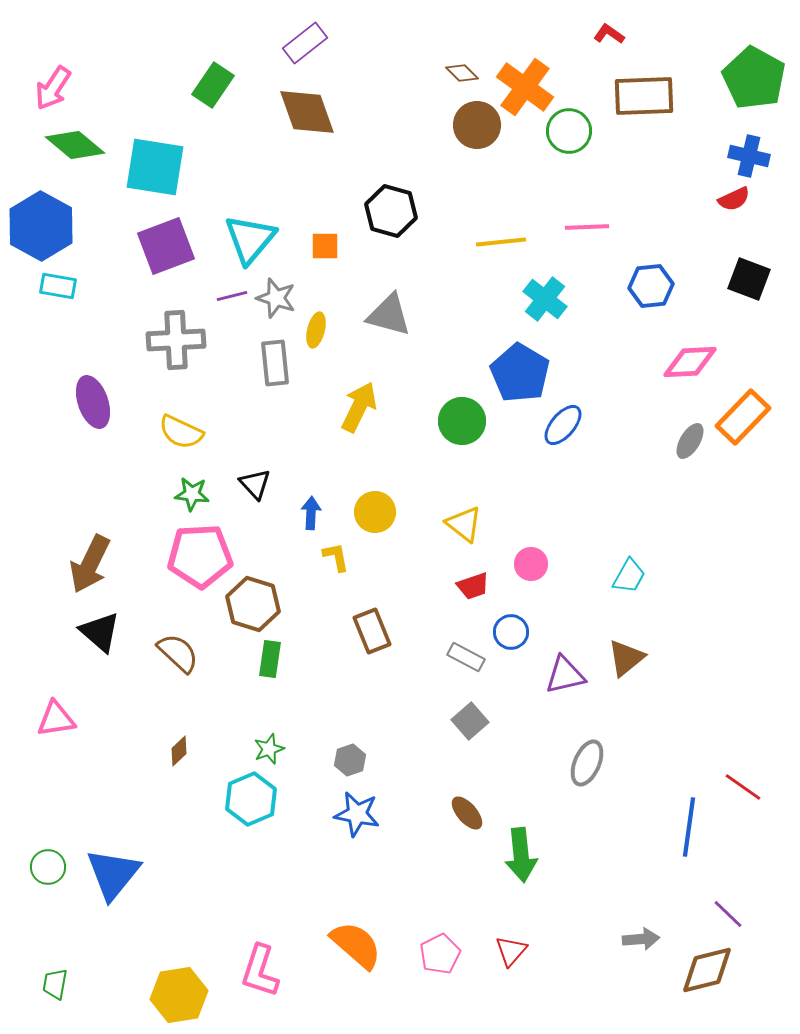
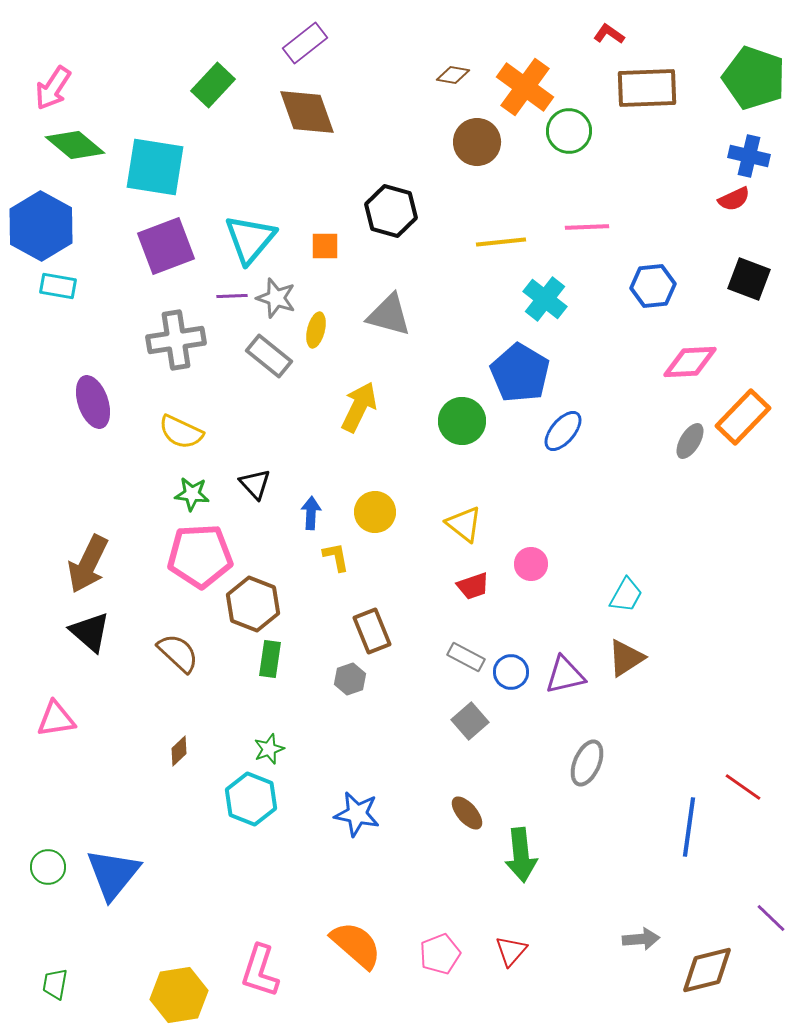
brown diamond at (462, 73): moved 9 px left, 2 px down; rotated 36 degrees counterclockwise
green pentagon at (754, 78): rotated 10 degrees counterclockwise
green rectangle at (213, 85): rotated 9 degrees clockwise
brown rectangle at (644, 96): moved 3 px right, 8 px up
brown circle at (477, 125): moved 17 px down
blue hexagon at (651, 286): moved 2 px right
purple line at (232, 296): rotated 12 degrees clockwise
gray cross at (176, 340): rotated 6 degrees counterclockwise
gray rectangle at (275, 363): moved 6 px left, 7 px up; rotated 45 degrees counterclockwise
blue ellipse at (563, 425): moved 6 px down
brown arrow at (90, 564): moved 2 px left
cyan trapezoid at (629, 576): moved 3 px left, 19 px down
brown hexagon at (253, 604): rotated 4 degrees clockwise
black triangle at (100, 632): moved 10 px left
blue circle at (511, 632): moved 40 px down
brown triangle at (626, 658): rotated 6 degrees clockwise
gray hexagon at (350, 760): moved 81 px up
cyan hexagon at (251, 799): rotated 15 degrees counterclockwise
purple line at (728, 914): moved 43 px right, 4 px down
pink pentagon at (440, 954): rotated 6 degrees clockwise
